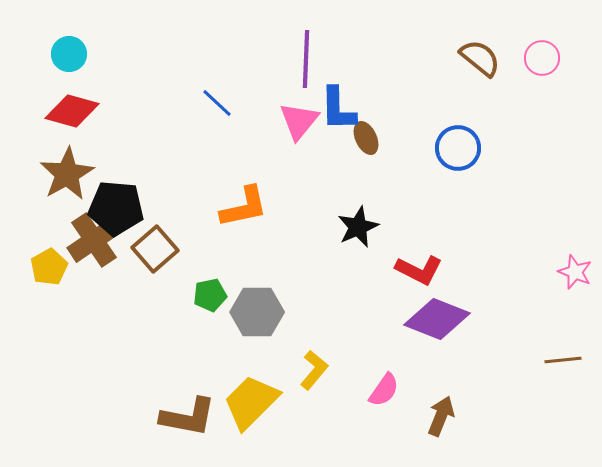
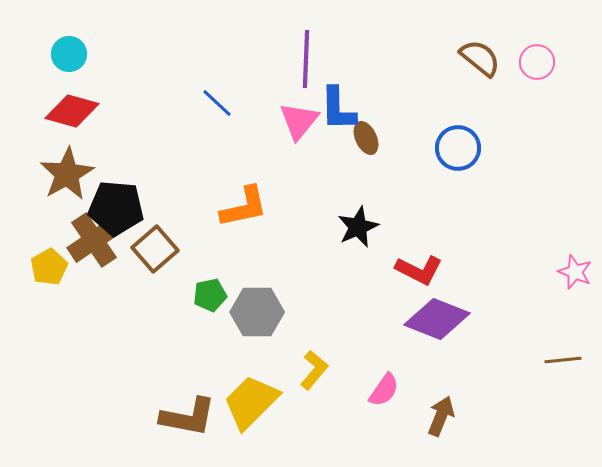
pink circle: moved 5 px left, 4 px down
